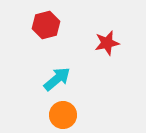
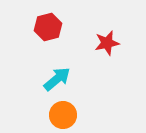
red hexagon: moved 2 px right, 2 px down
